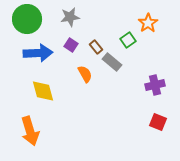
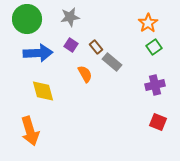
green square: moved 26 px right, 7 px down
